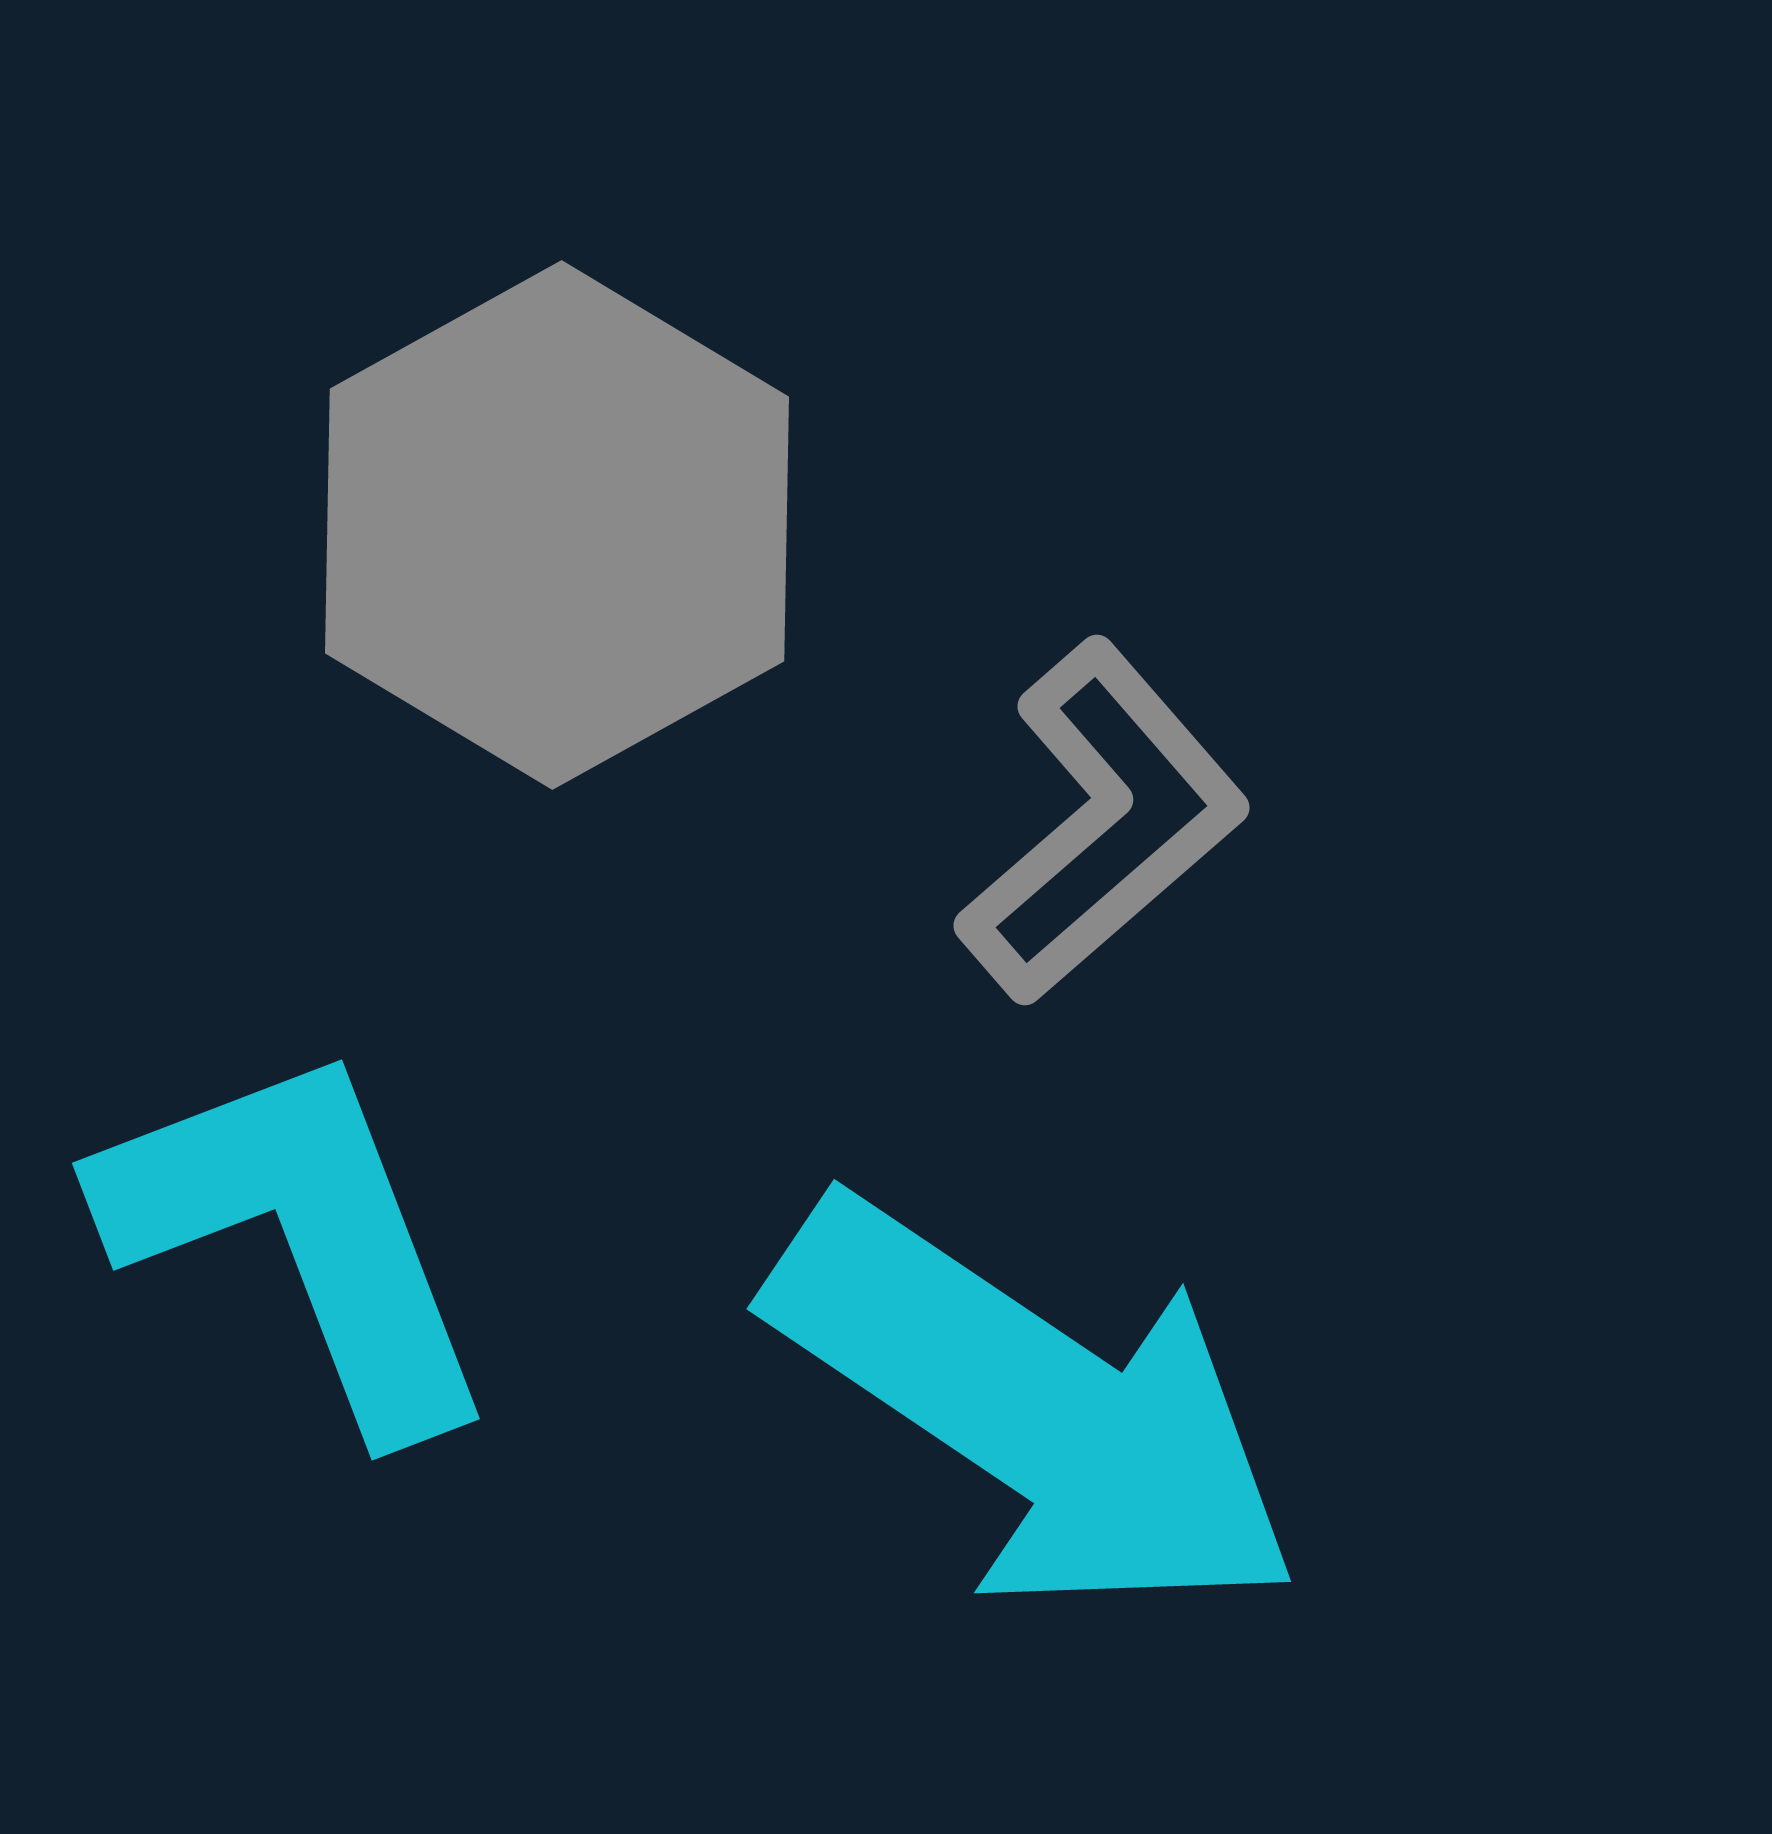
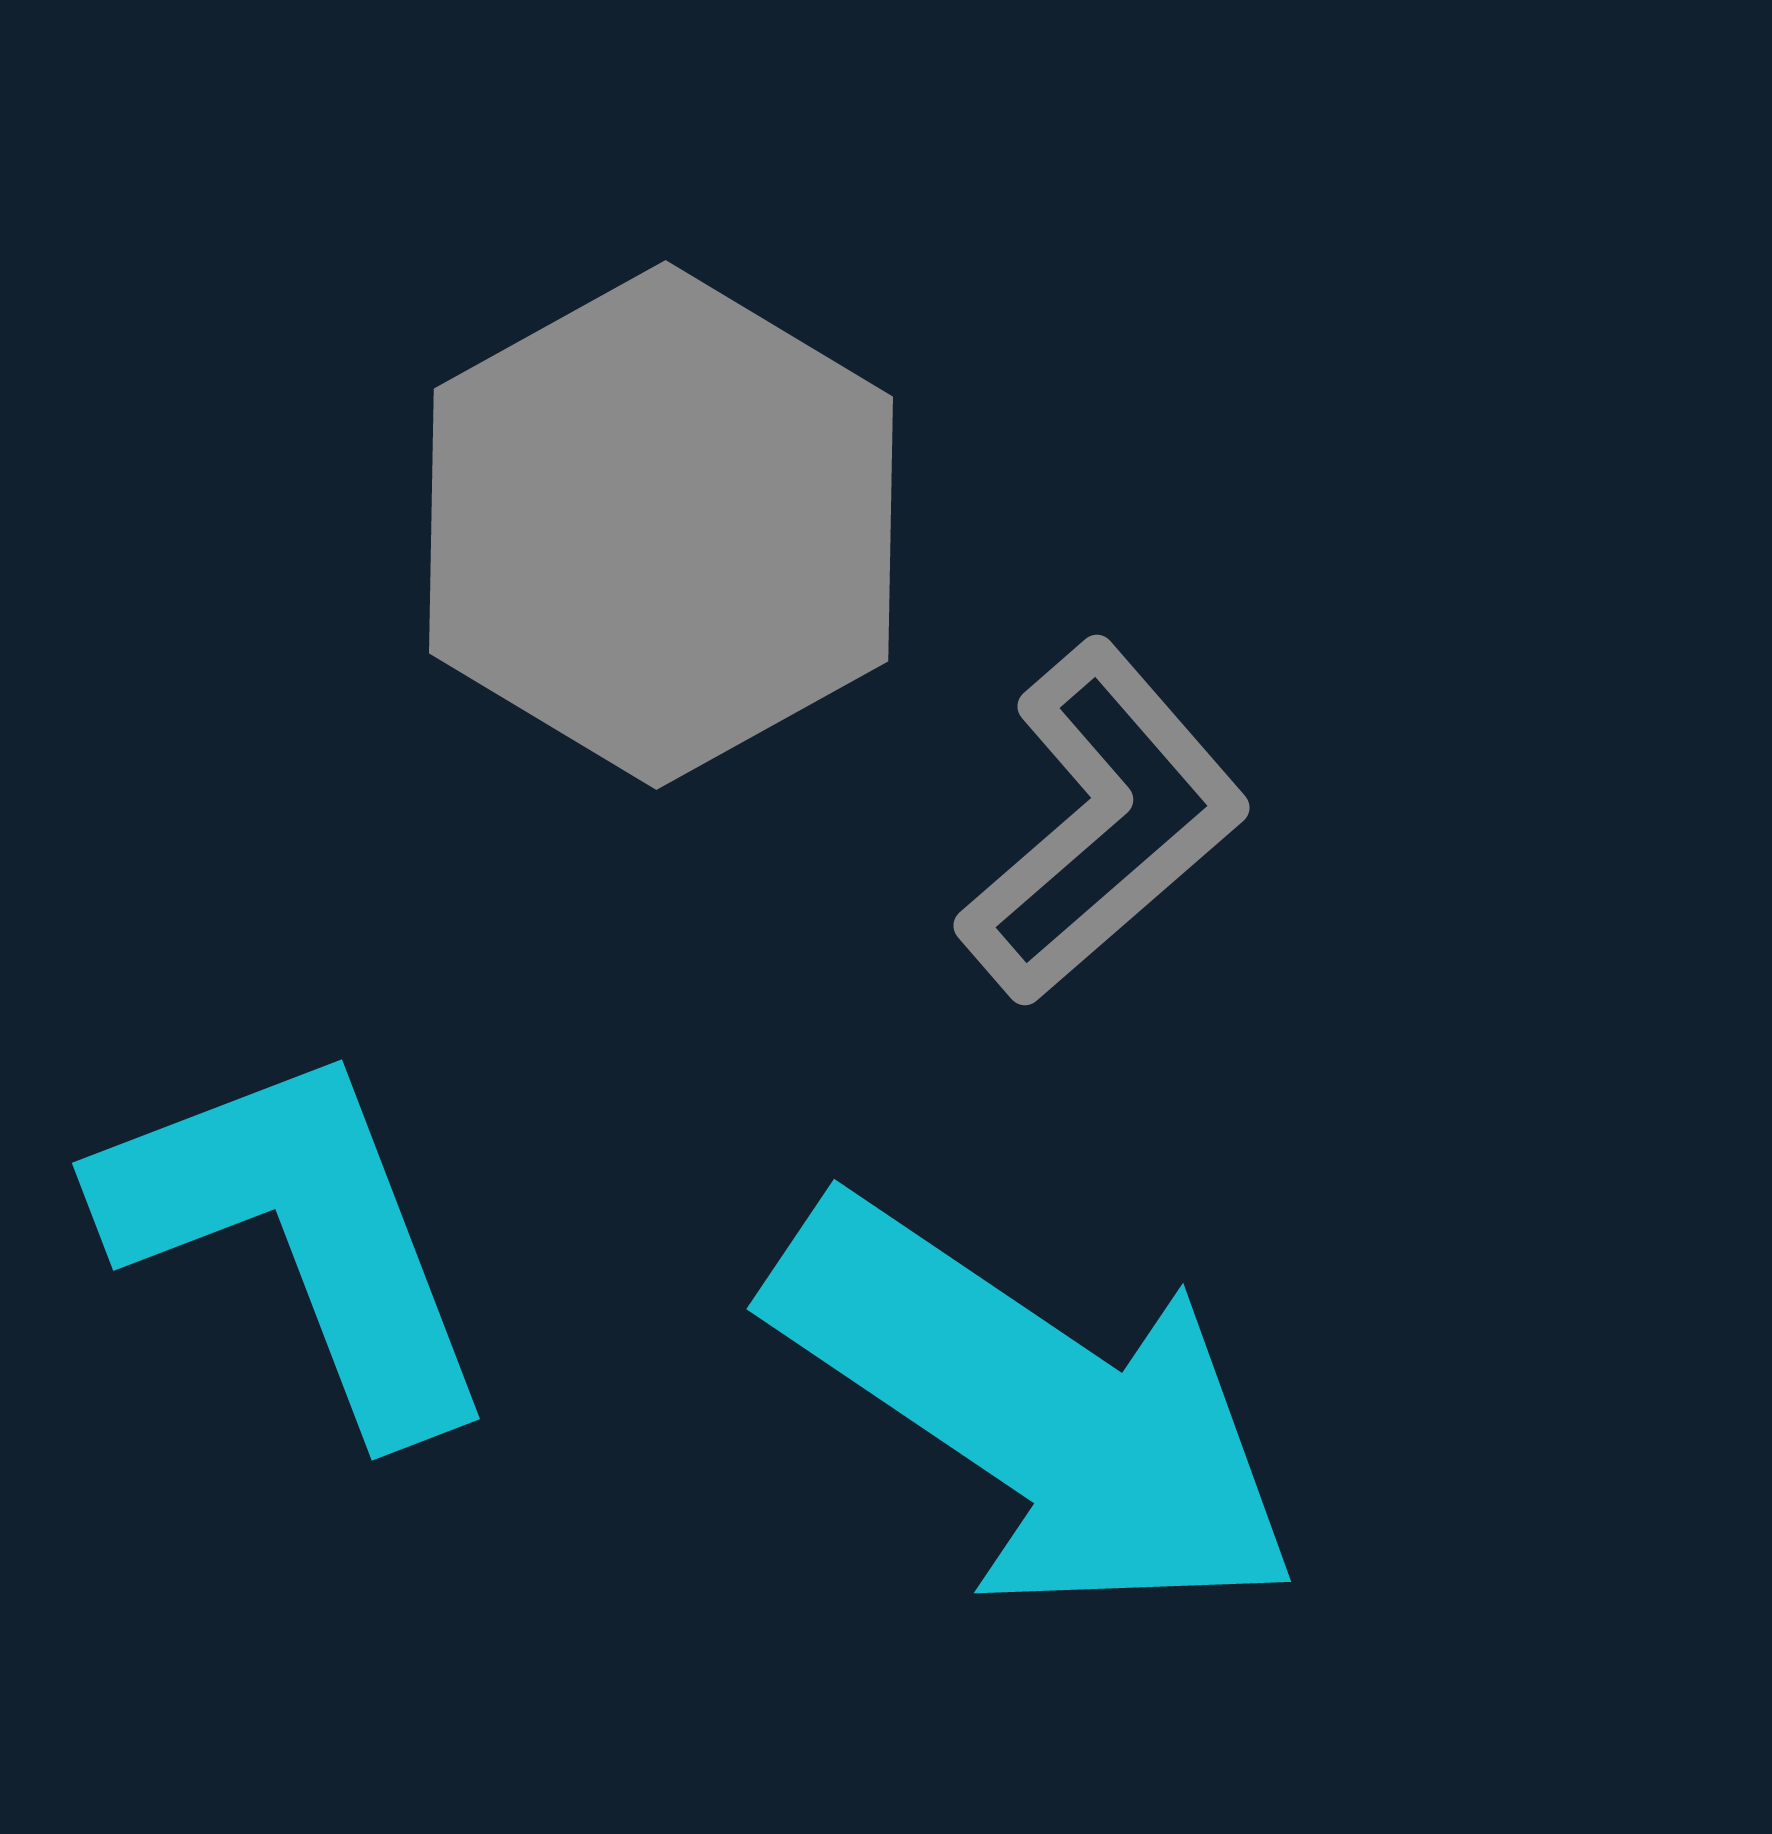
gray hexagon: moved 104 px right
